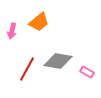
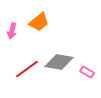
gray diamond: moved 1 px right, 1 px down
red line: rotated 25 degrees clockwise
